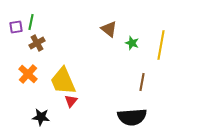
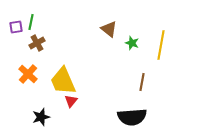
black star: rotated 24 degrees counterclockwise
